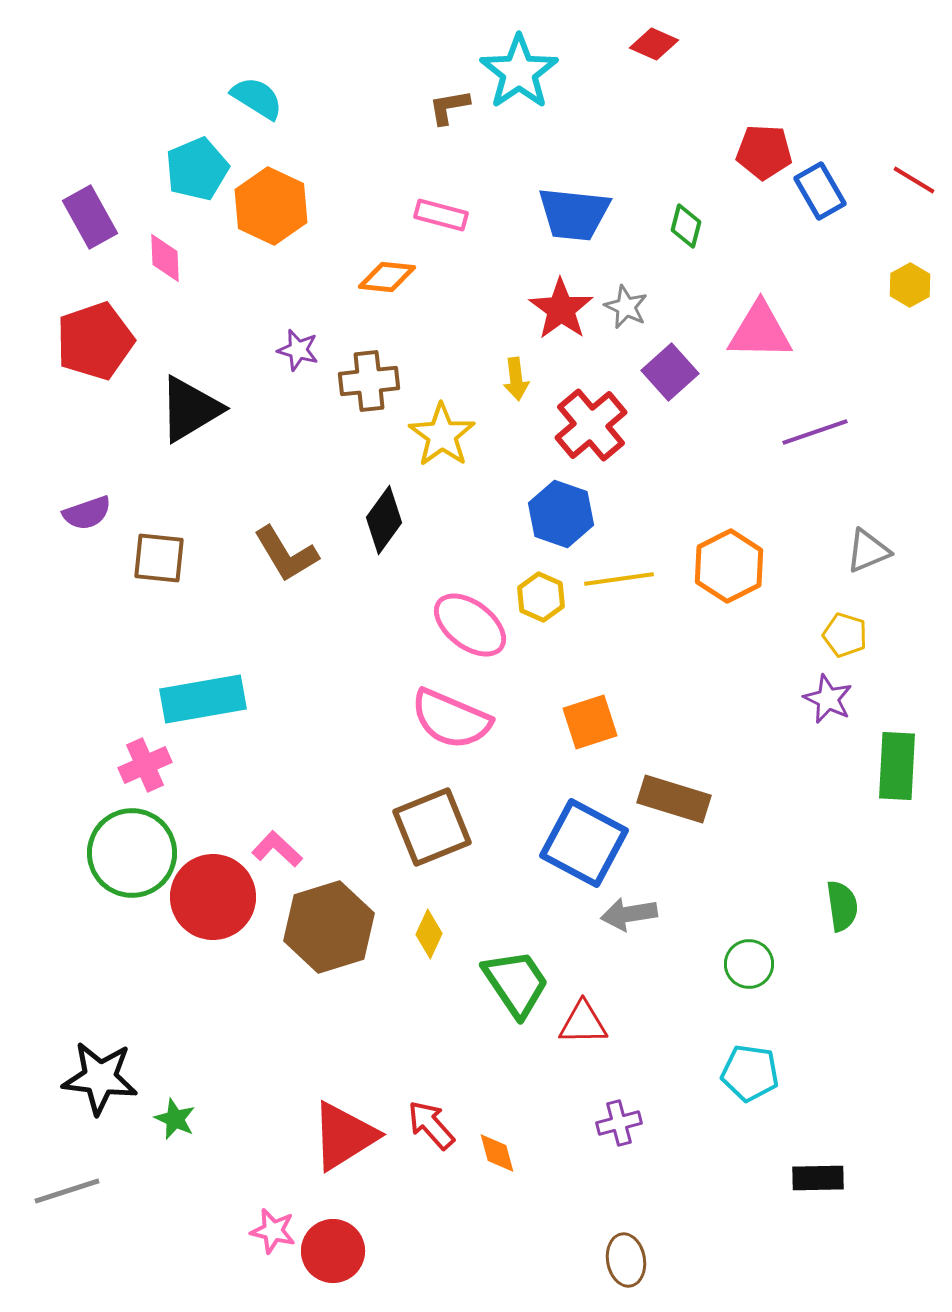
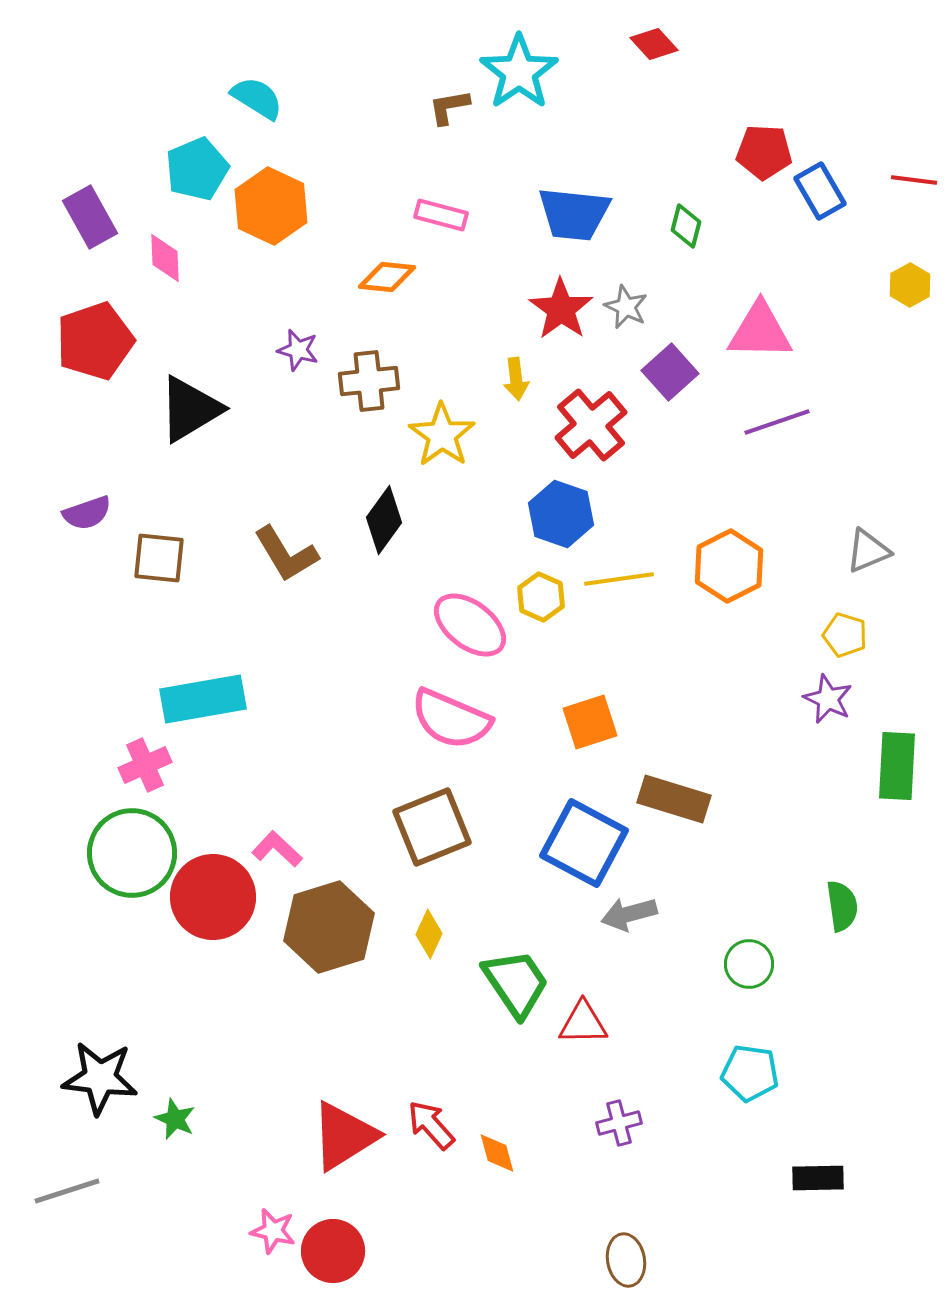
red diamond at (654, 44): rotated 24 degrees clockwise
red line at (914, 180): rotated 24 degrees counterclockwise
purple line at (815, 432): moved 38 px left, 10 px up
gray arrow at (629, 914): rotated 6 degrees counterclockwise
